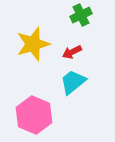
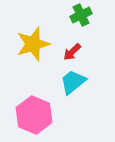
red arrow: rotated 18 degrees counterclockwise
